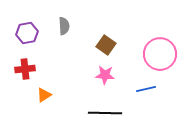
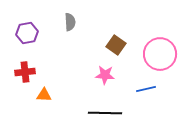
gray semicircle: moved 6 px right, 4 px up
brown square: moved 10 px right
red cross: moved 3 px down
orange triangle: rotated 35 degrees clockwise
